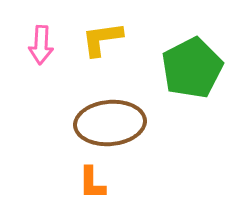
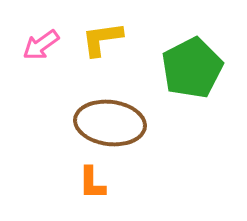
pink arrow: rotated 51 degrees clockwise
brown ellipse: rotated 12 degrees clockwise
